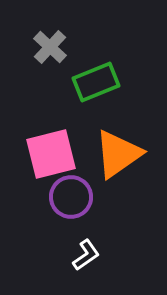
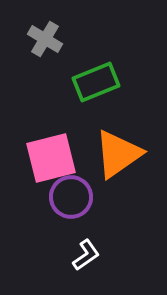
gray cross: moved 5 px left, 8 px up; rotated 12 degrees counterclockwise
pink square: moved 4 px down
